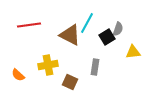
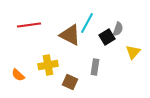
yellow triangle: rotated 42 degrees counterclockwise
